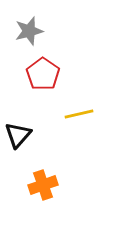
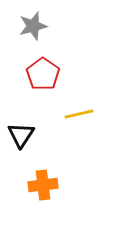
gray star: moved 4 px right, 5 px up
black triangle: moved 3 px right; rotated 8 degrees counterclockwise
orange cross: rotated 12 degrees clockwise
